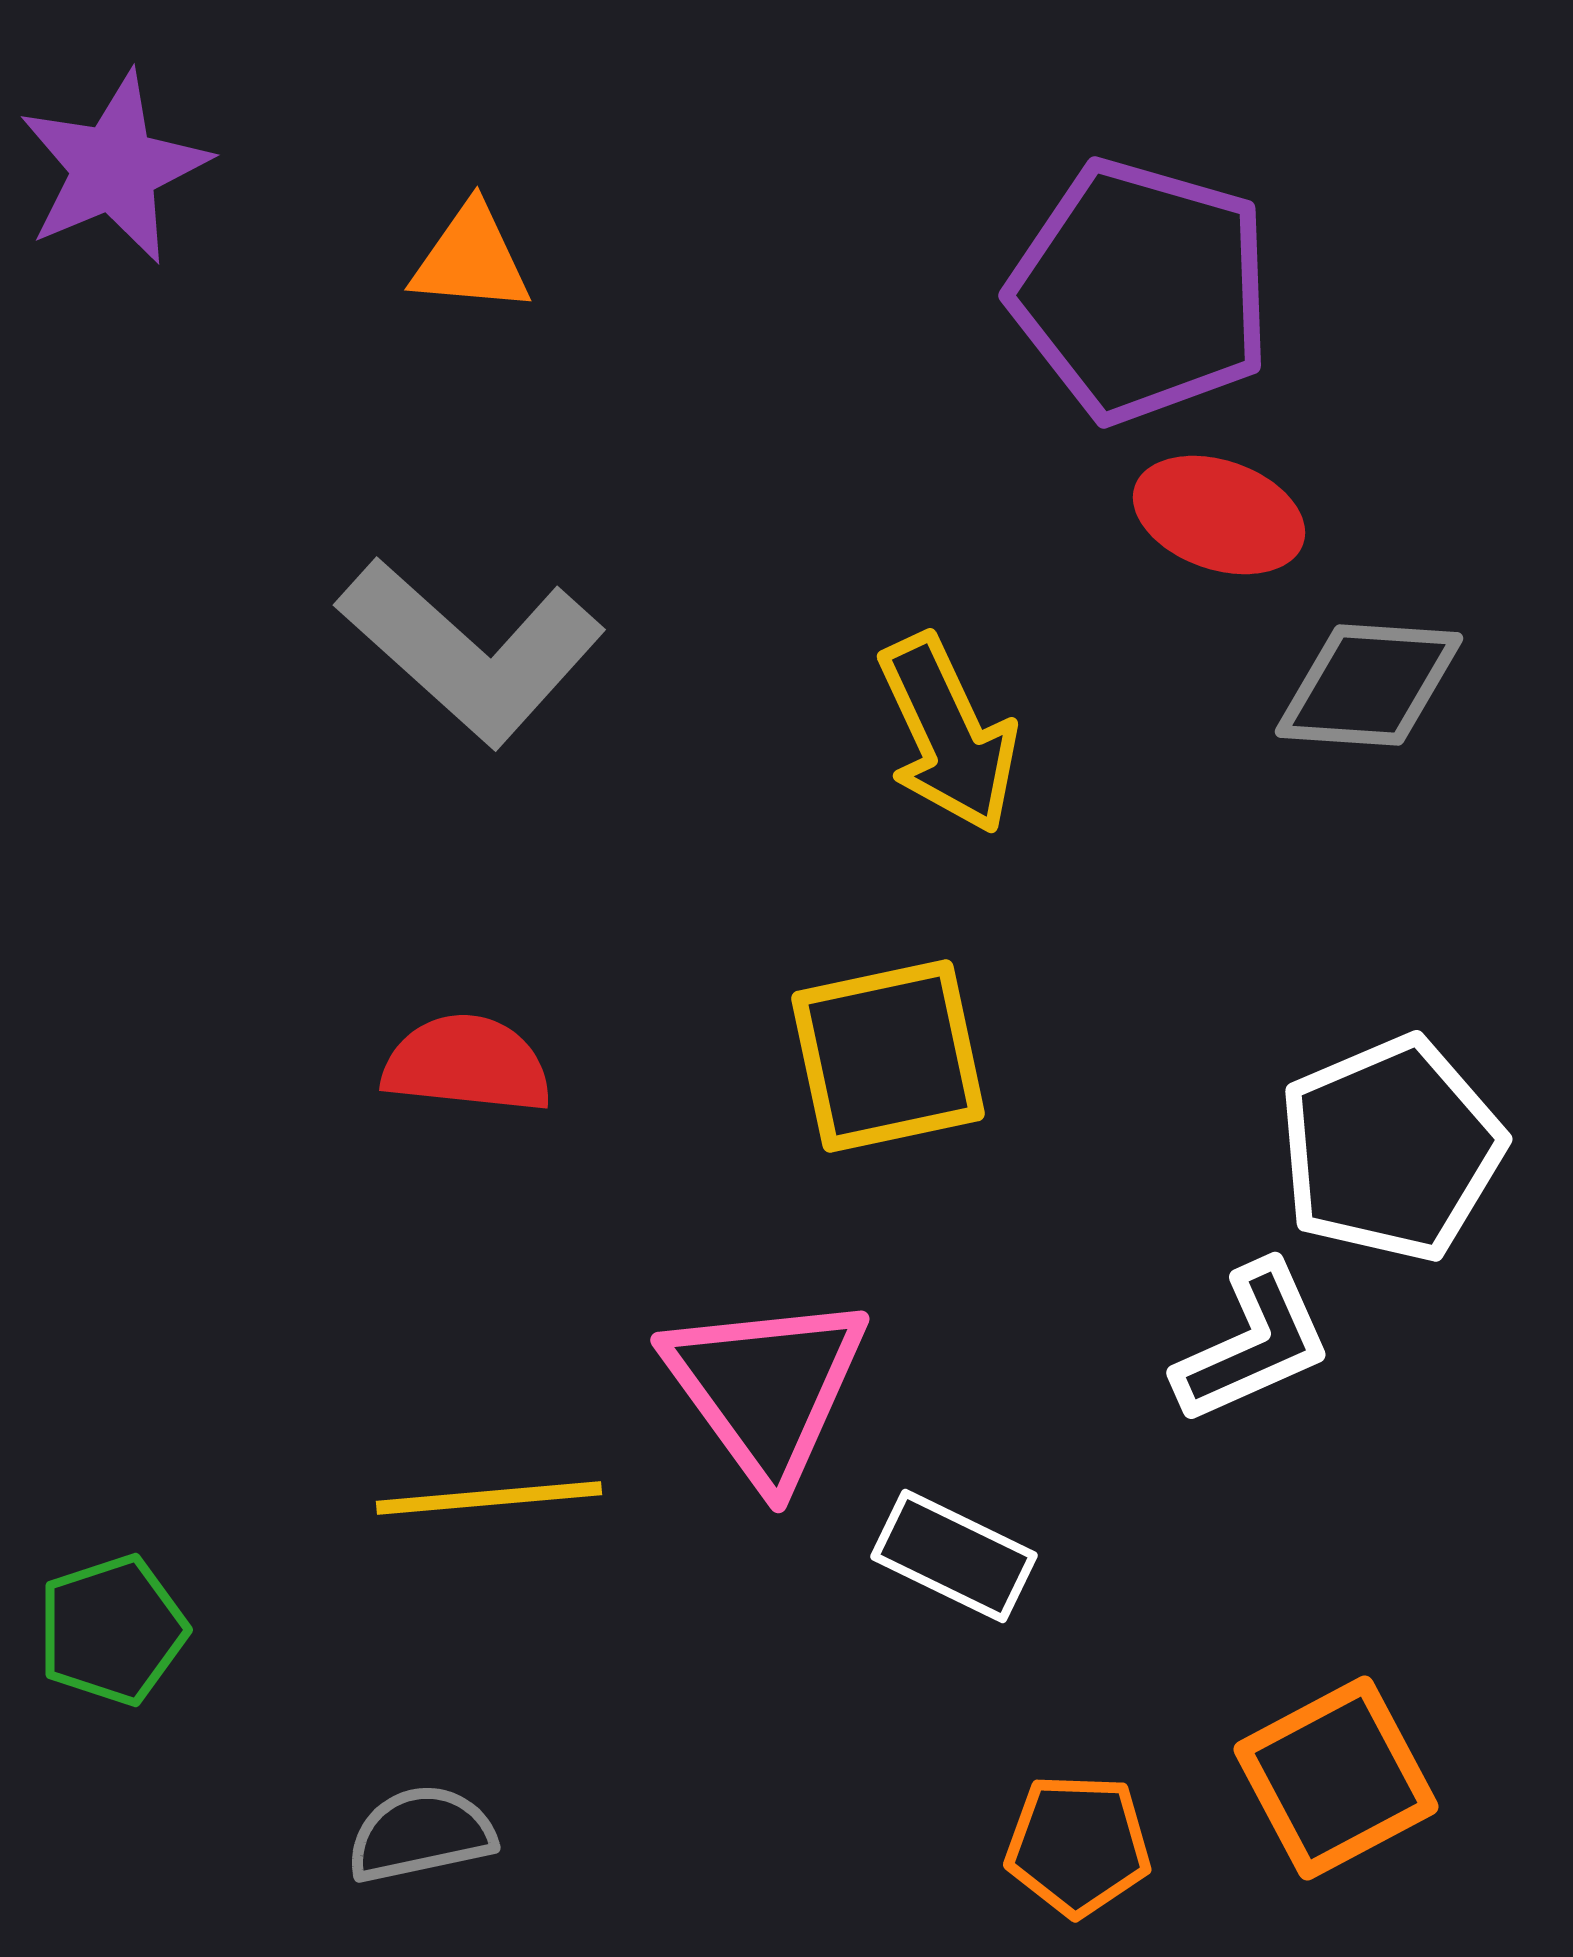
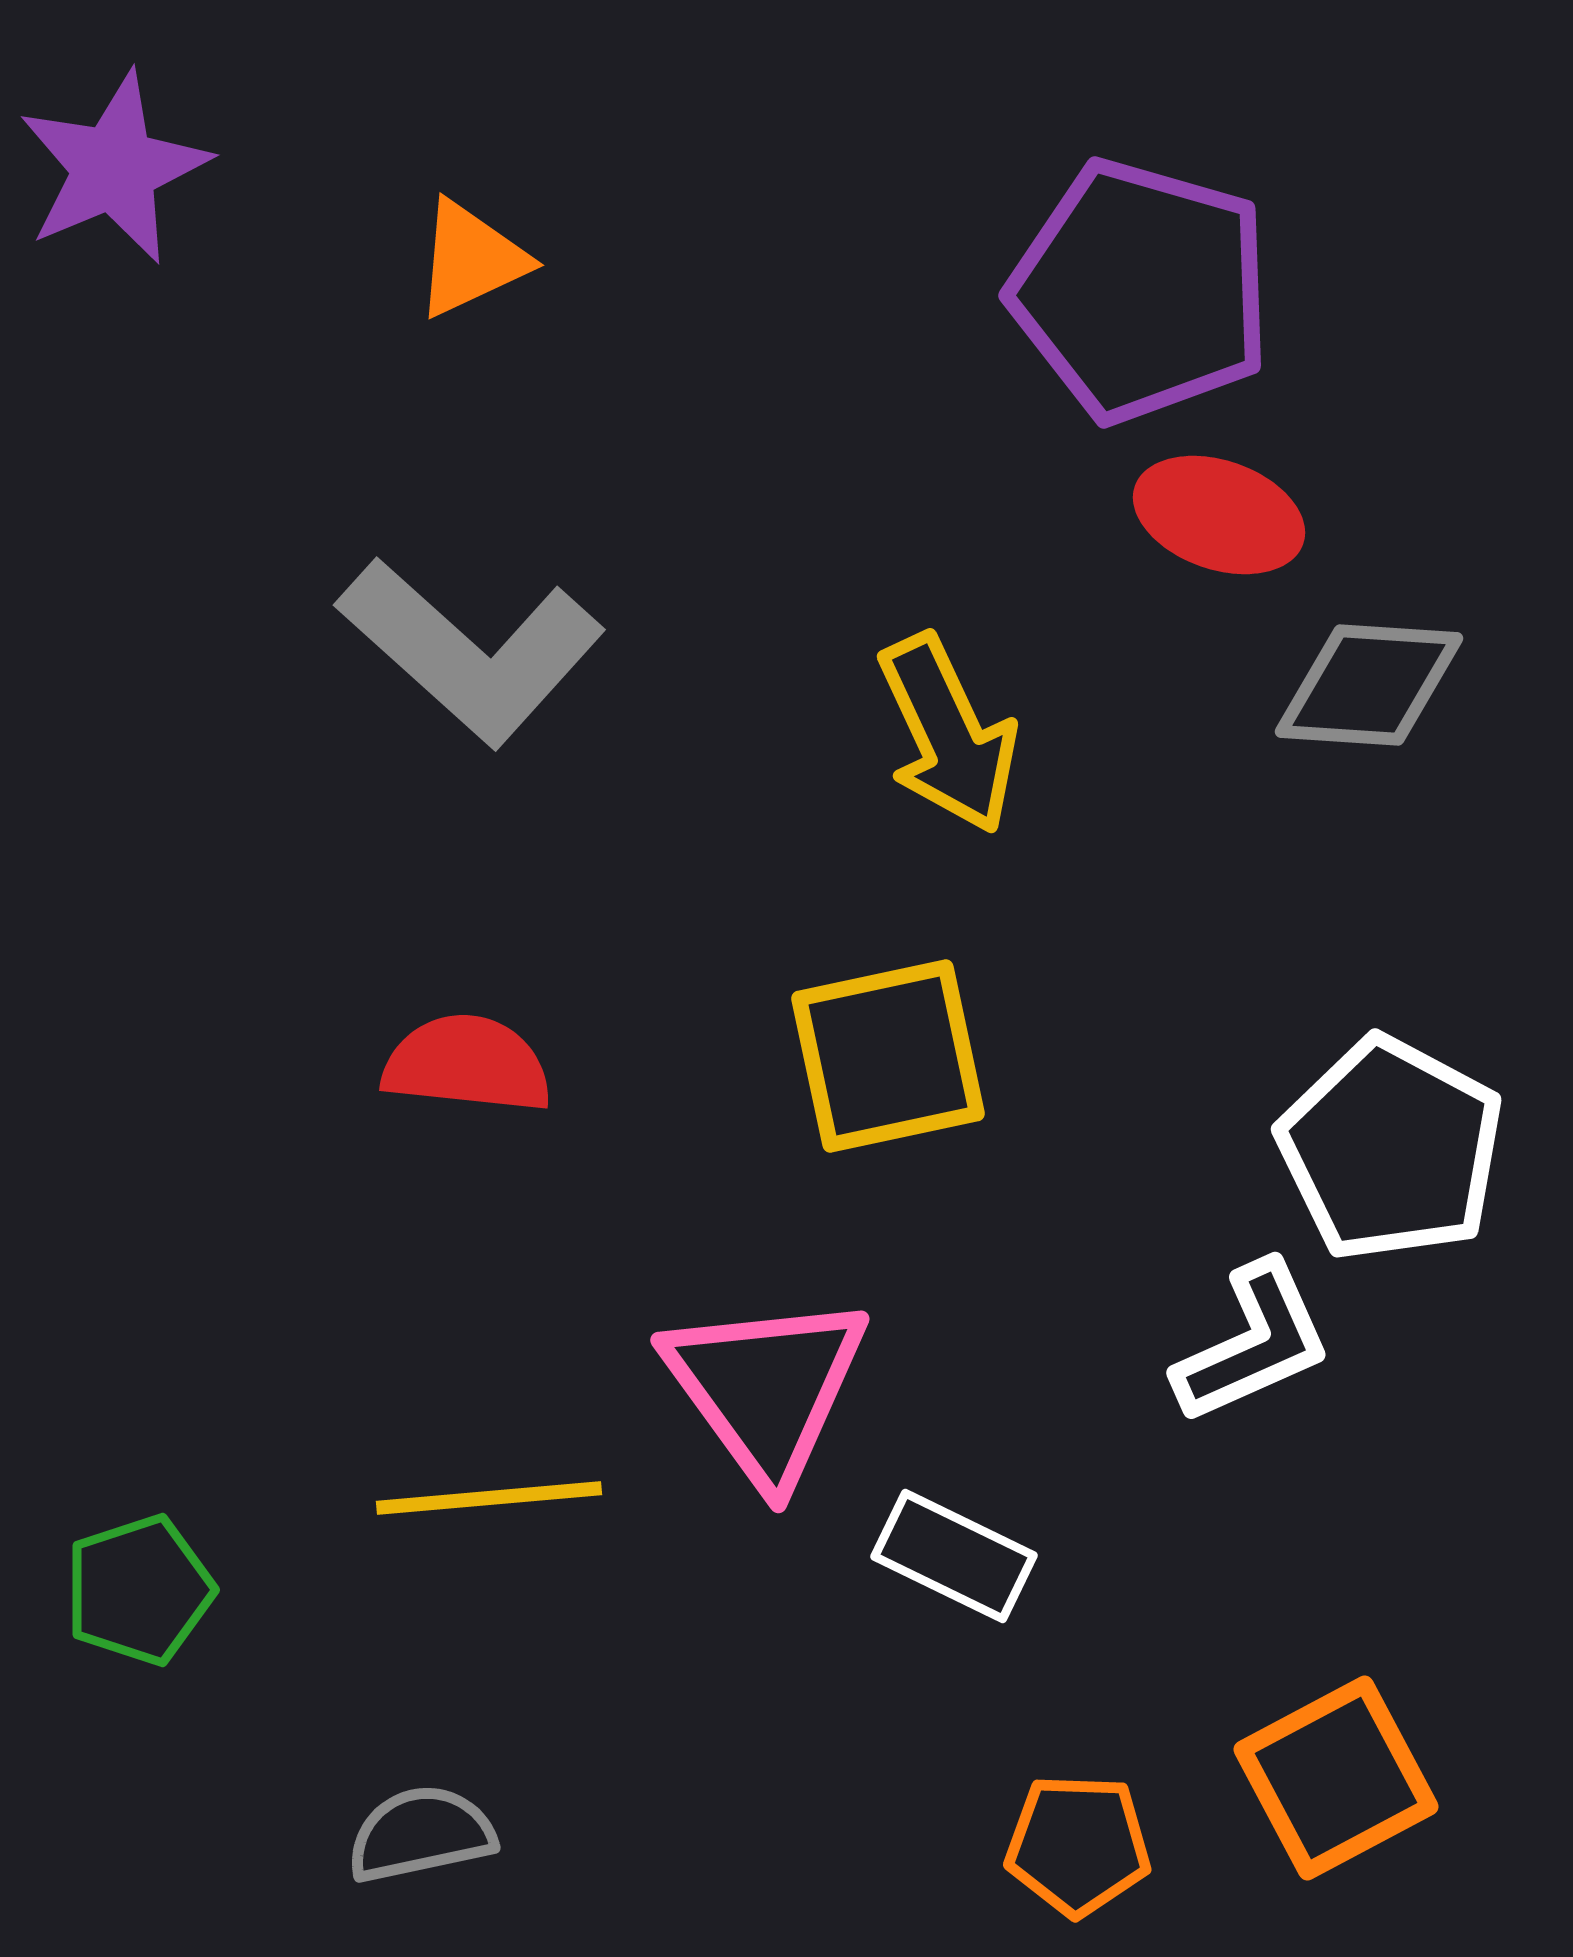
orange triangle: rotated 30 degrees counterclockwise
white pentagon: rotated 21 degrees counterclockwise
green pentagon: moved 27 px right, 40 px up
